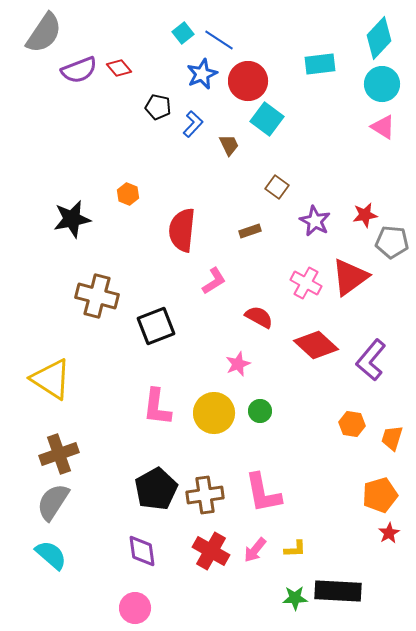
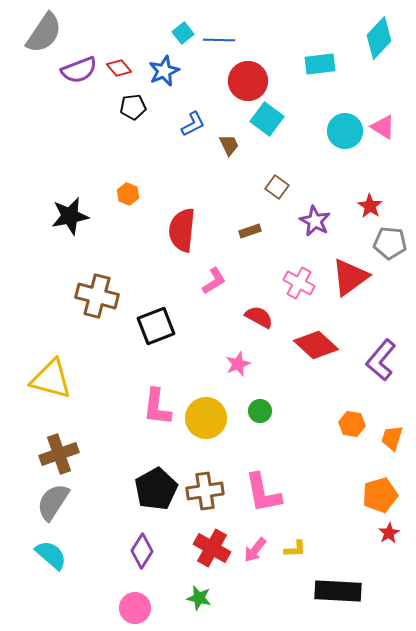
blue line at (219, 40): rotated 32 degrees counterclockwise
blue star at (202, 74): moved 38 px left, 3 px up
cyan circle at (382, 84): moved 37 px left, 47 px down
black pentagon at (158, 107): moved 25 px left; rotated 20 degrees counterclockwise
blue L-shape at (193, 124): rotated 20 degrees clockwise
red star at (365, 215): moved 5 px right, 9 px up; rotated 30 degrees counterclockwise
black star at (72, 219): moved 2 px left, 3 px up
gray pentagon at (392, 242): moved 2 px left, 1 px down
pink cross at (306, 283): moved 7 px left
purple L-shape at (371, 360): moved 10 px right
yellow triangle at (51, 379): rotated 18 degrees counterclockwise
yellow circle at (214, 413): moved 8 px left, 5 px down
brown cross at (205, 495): moved 4 px up
purple diamond at (142, 551): rotated 40 degrees clockwise
red cross at (211, 551): moved 1 px right, 3 px up
green star at (295, 598): moved 96 px left; rotated 15 degrees clockwise
